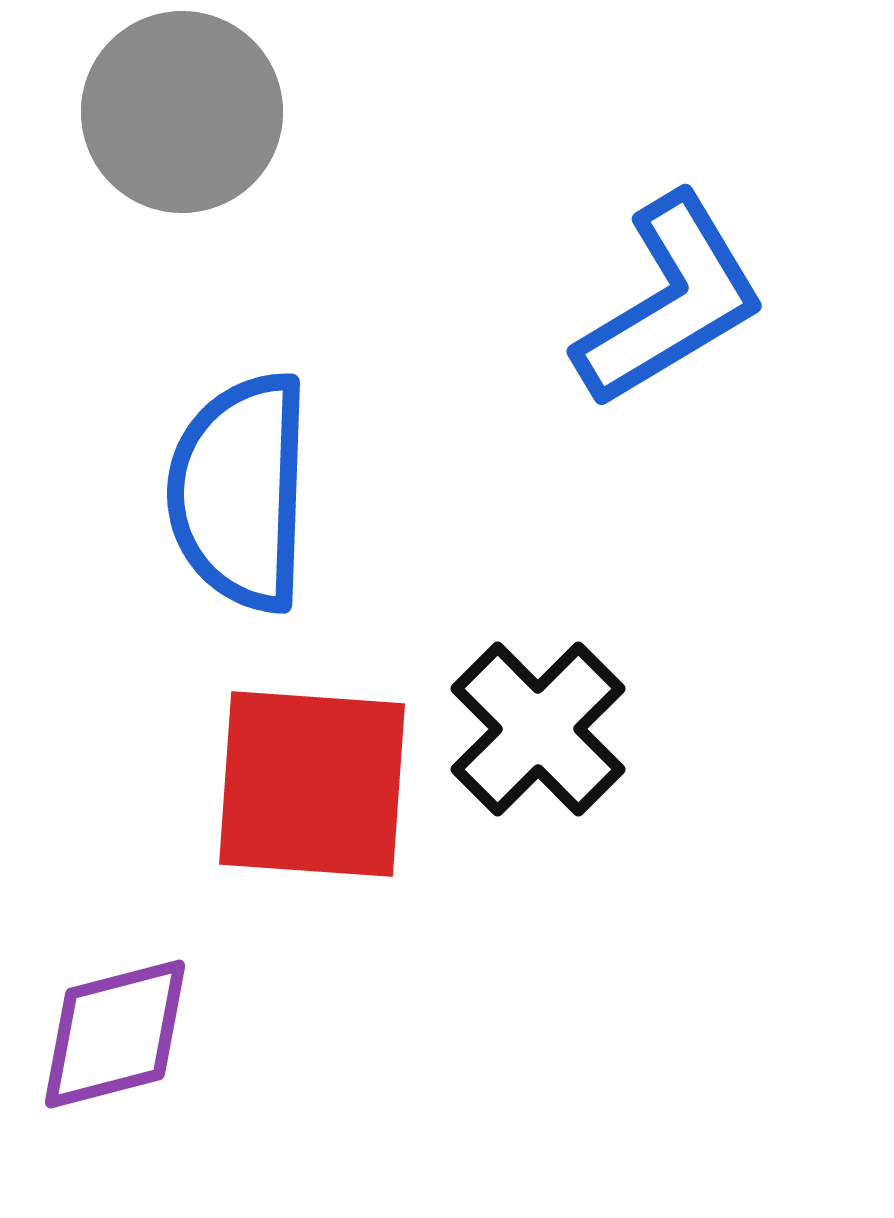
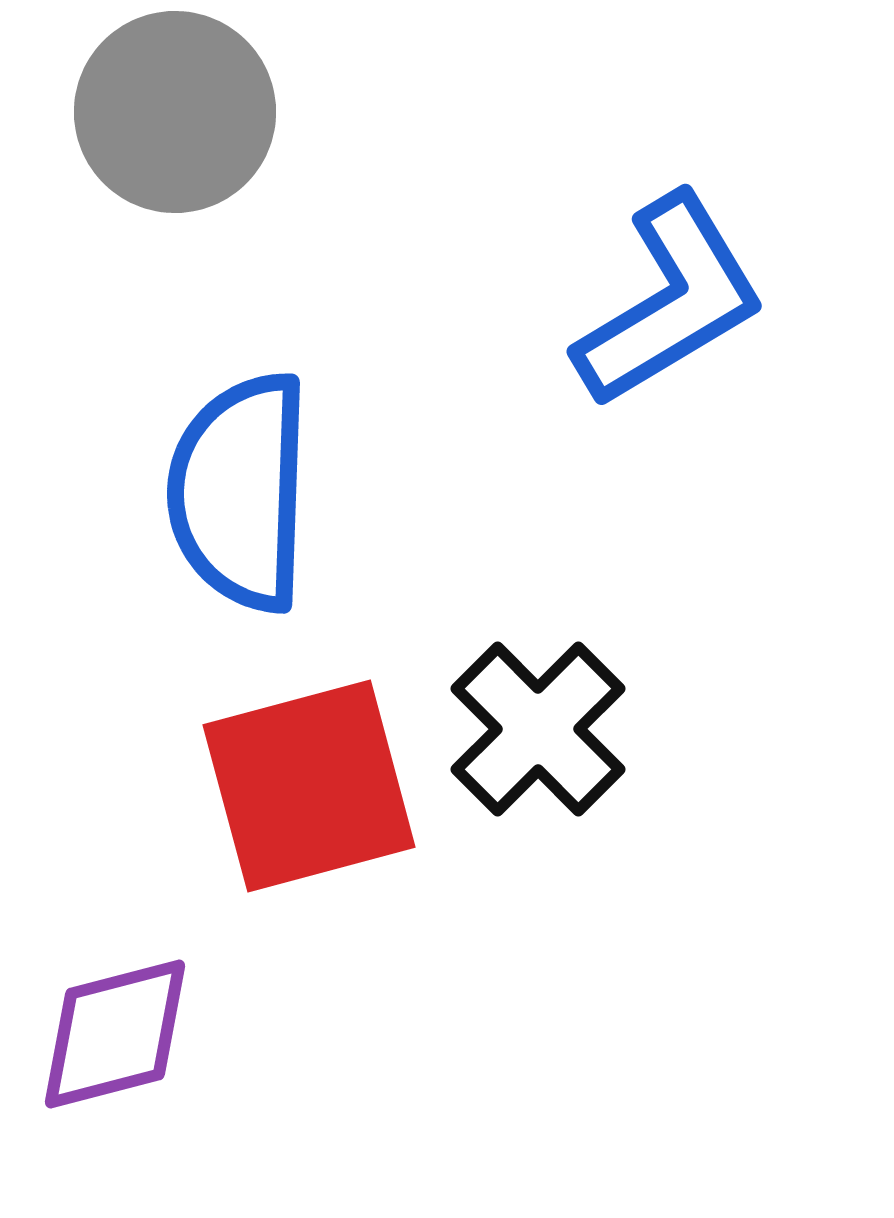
gray circle: moved 7 px left
red square: moved 3 px left, 2 px down; rotated 19 degrees counterclockwise
